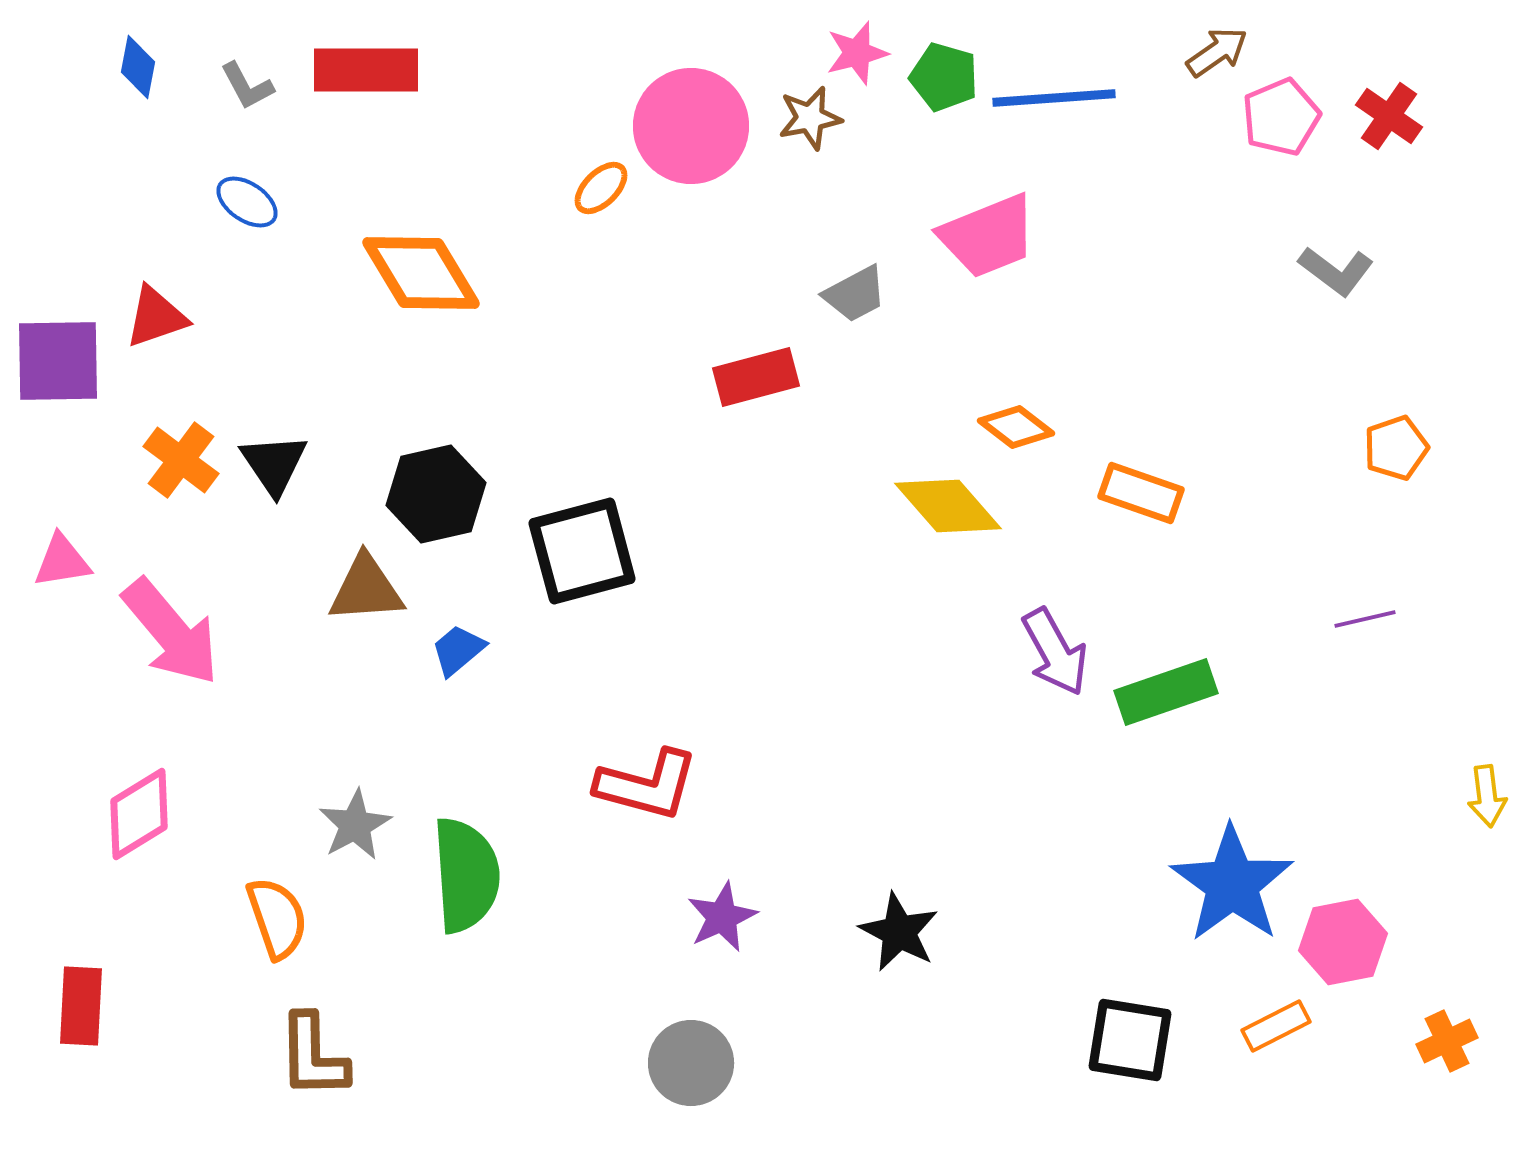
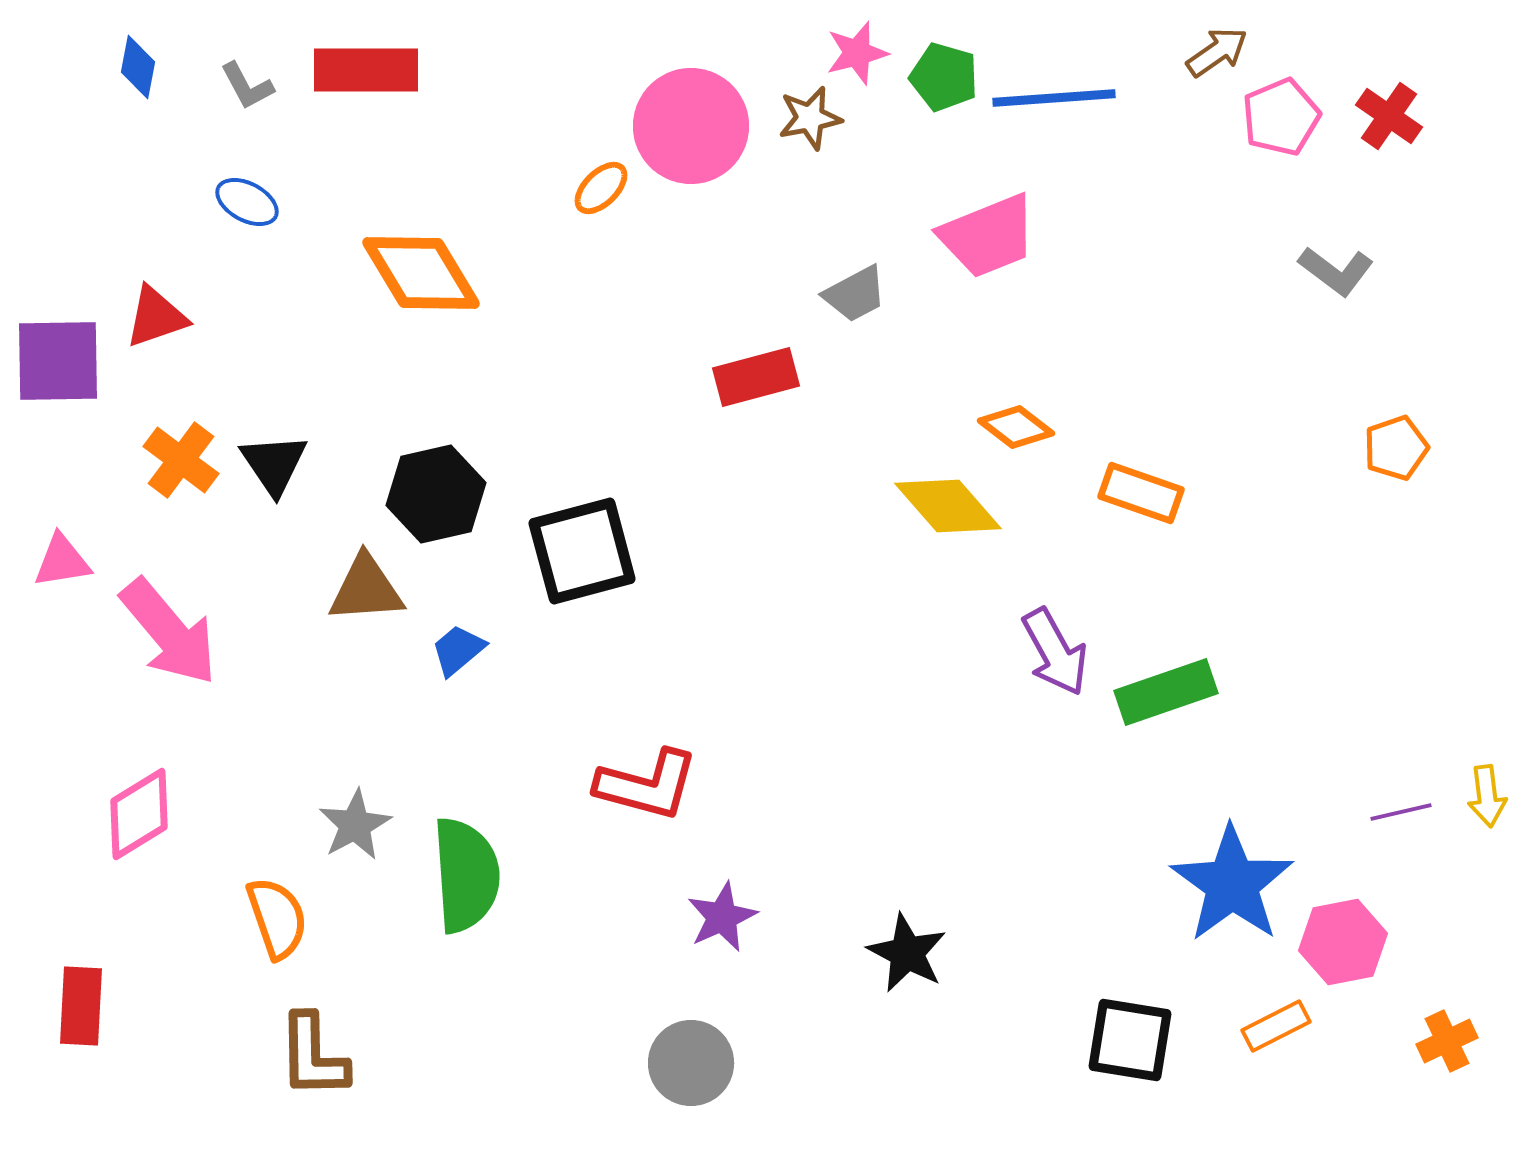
blue ellipse at (247, 202): rotated 6 degrees counterclockwise
purple line at (1365, 619): moved 36 px right, 193 px down
pink arrow at (171, 632): moved 2 px left
black star at (899, 932): moved 8 px right, 21 px down
